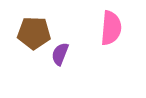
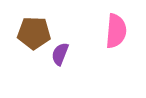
pink semicircle: moved 5 px right, 3 px down
